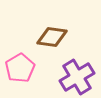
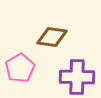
purple cross: rotated 32 degrees clockwise
